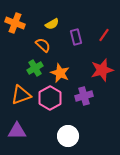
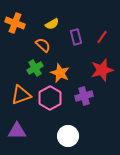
red line: moved 2 px left, 2 px down
